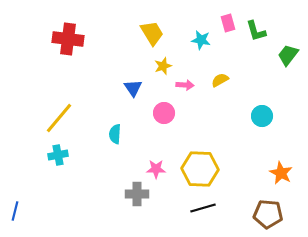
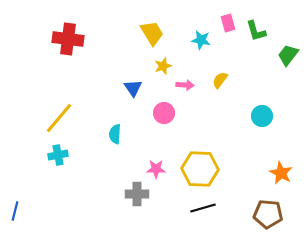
yellow semicircle: rotated 24 degrees counterclockwise
